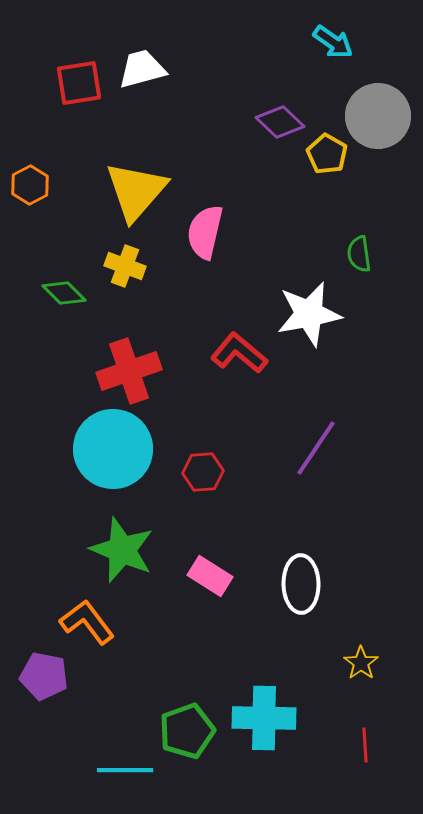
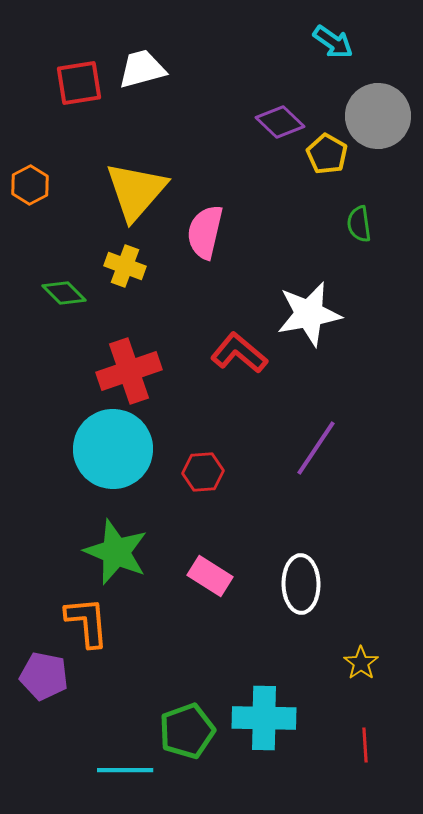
green semicircle: moved 30 px up
green star: moved 6 px left, 2 px down
orange L-shape: rotated 32 degrees clockwise
